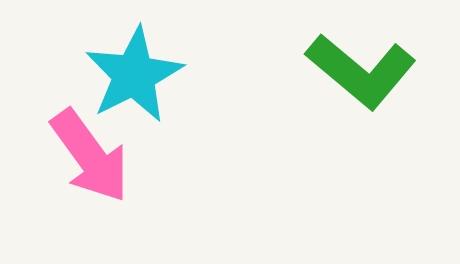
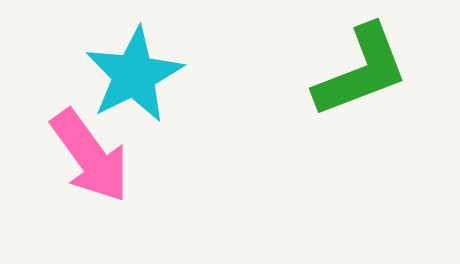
green L-shape: rotated 61 degrees counterclockwise
